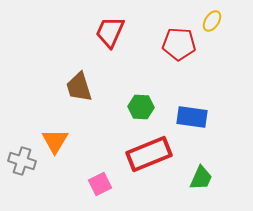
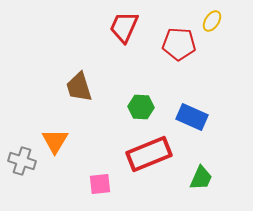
red trapezoid: moved 14 px right, 5 px up
blue rectangle: rotated 16 degrees clockwise
pink square: rotated 20 degrees clockwise
